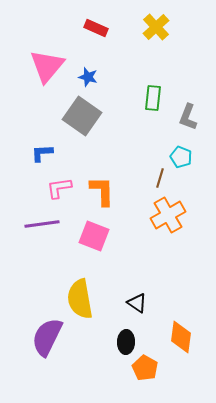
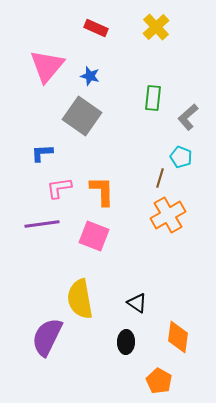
blue star: moved 2 px right, 1 px up
gray L-shape: rotated 28 degrees clockwise
orange diamond: moved 3 px left
orange pentagon: moved 14 px right, 13 px down
